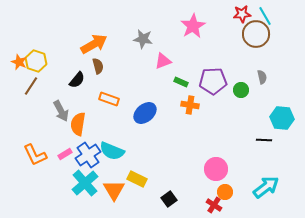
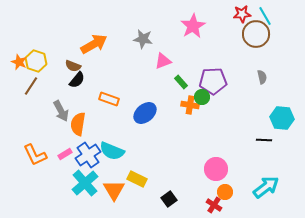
brown semicircle: moved 25 px left; rotated 126 degrees clockwise
green rectangle: rotated 24 degrees clockwise
green circle: moved 39 px left, 7 px down
